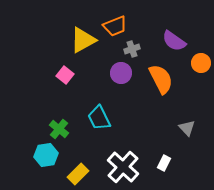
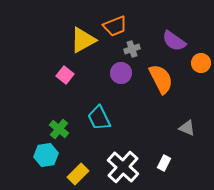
gray triangle: rotated 24 degrees counterclockwise
